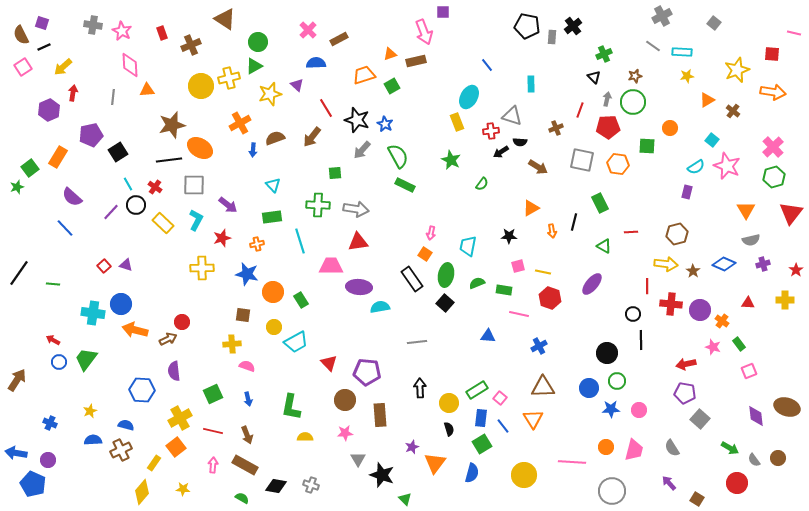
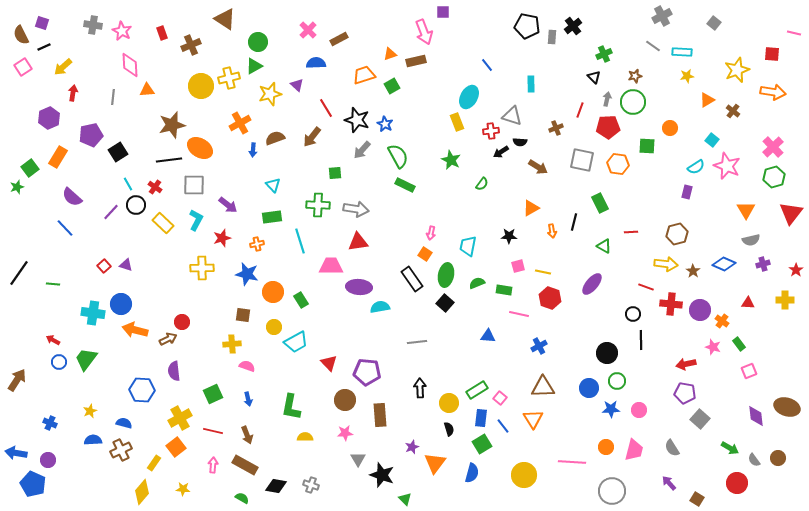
purple hexagon at (49, 110): moved 8 px down
red line at (647, 286): moved 1 px left, 1 px down; rotated 70 degrees counterclockwise
blue semicircle at (126, 425): moved 2 px left, 2 px up
